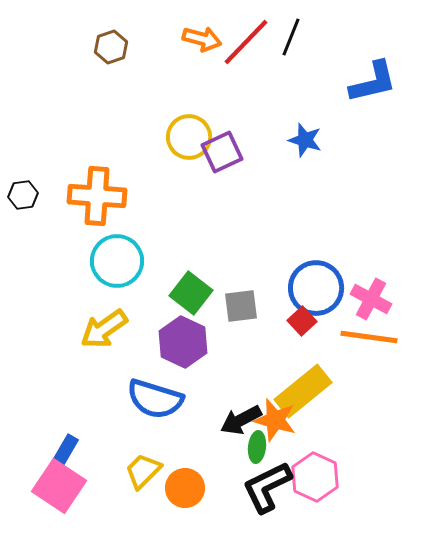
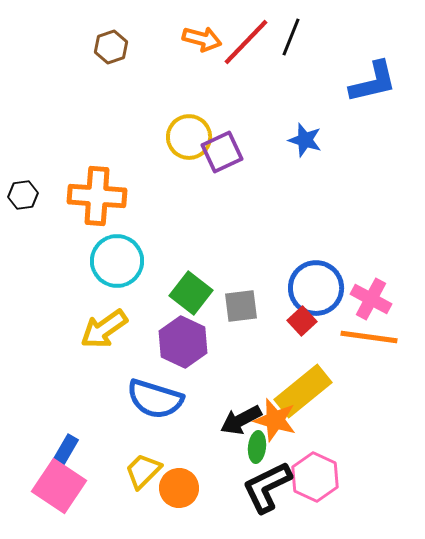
orange circle: moved 6 px left
